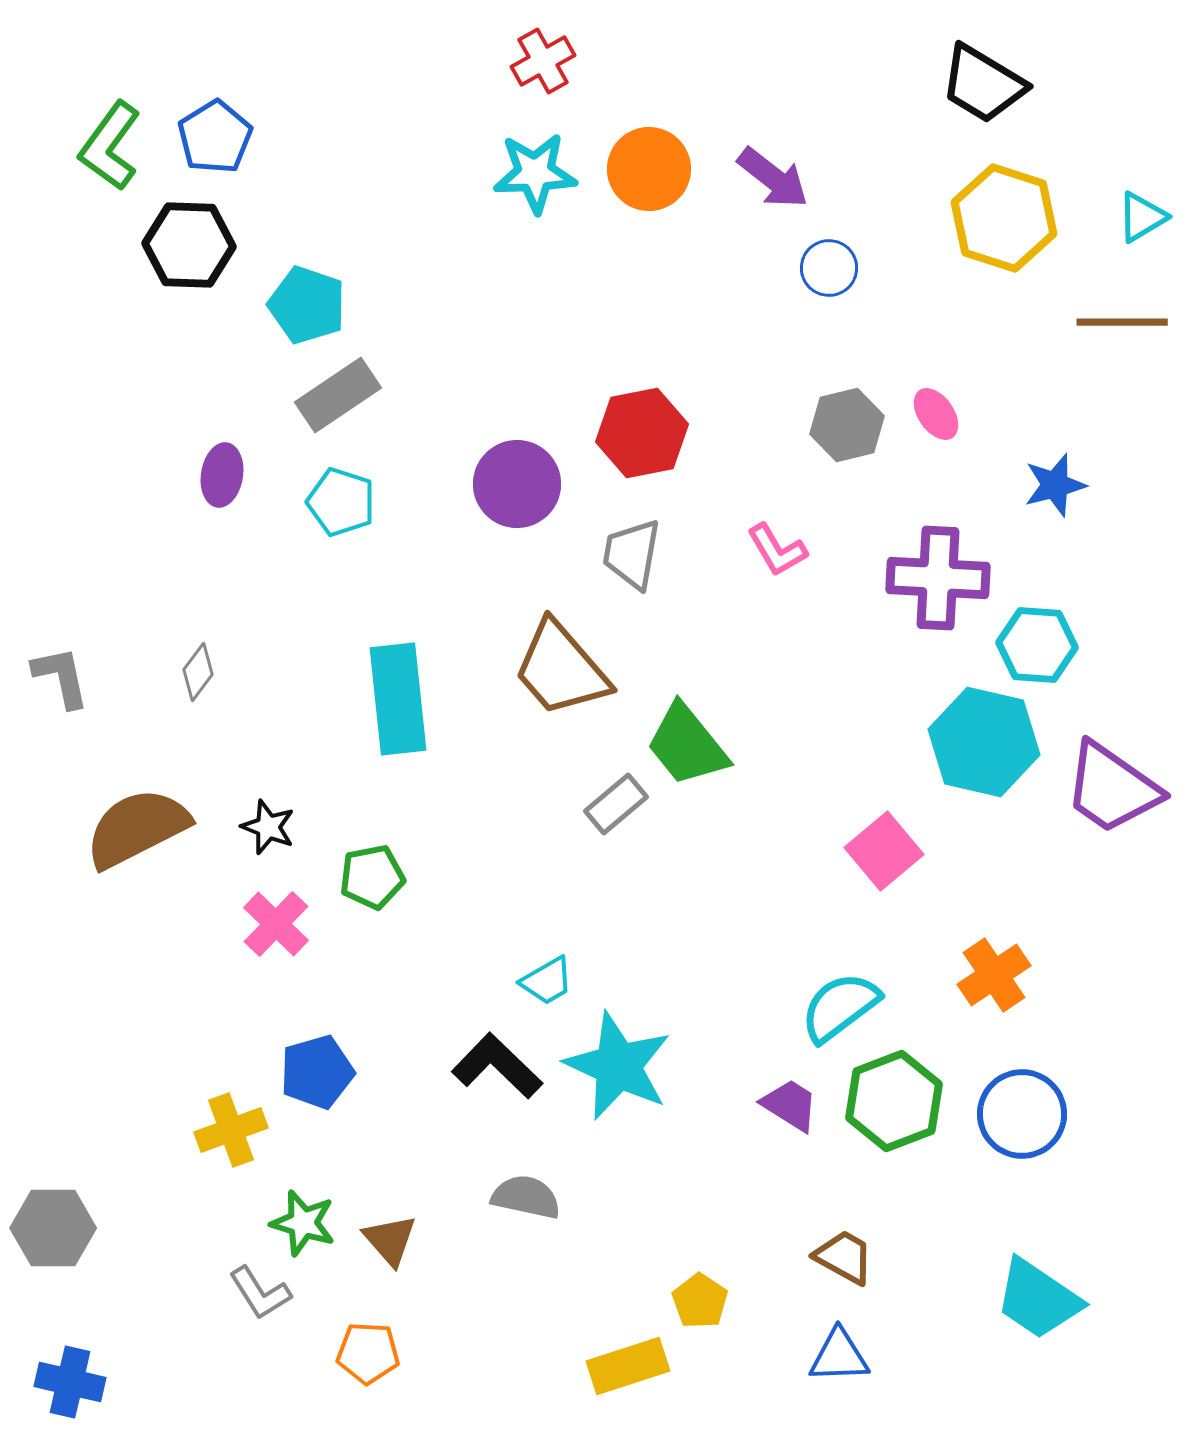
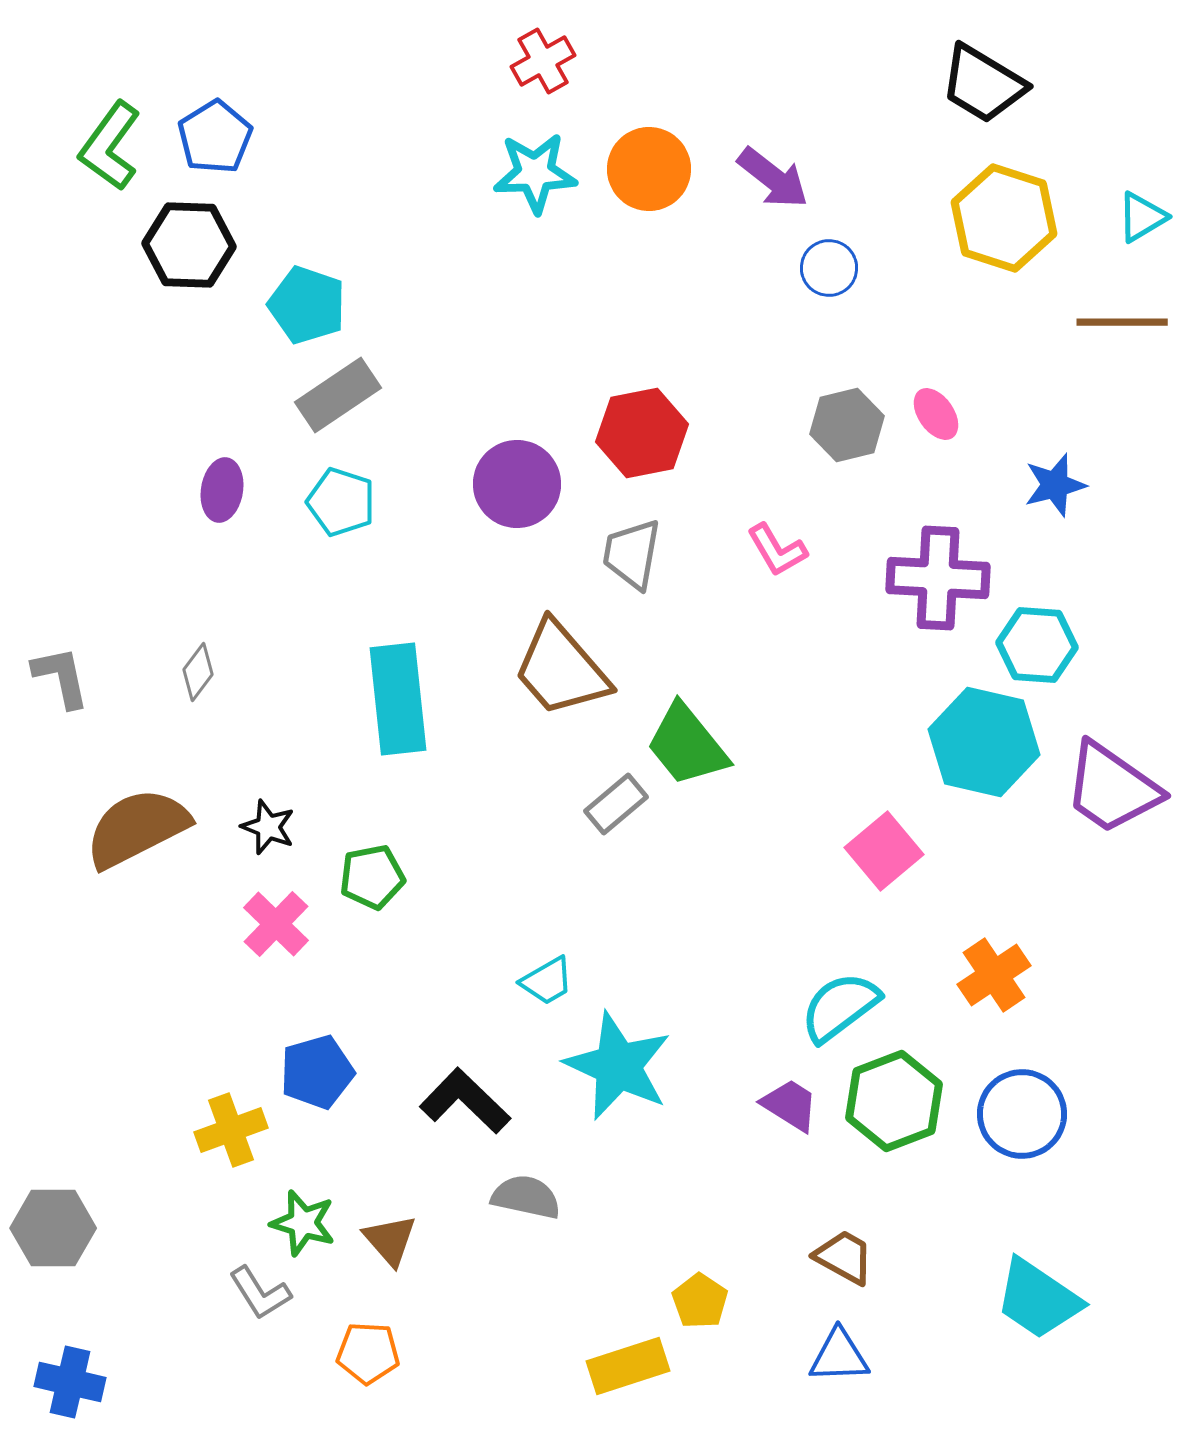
purple ellipse at (222, 475): moved 15 px down
black L-shape at (497, 1066): moved 32 px left, 35 px down
